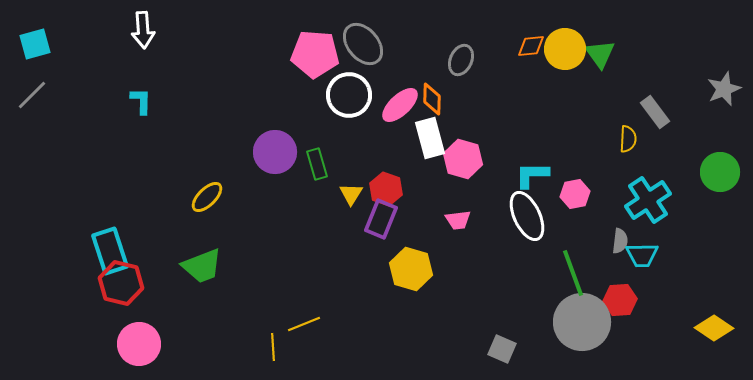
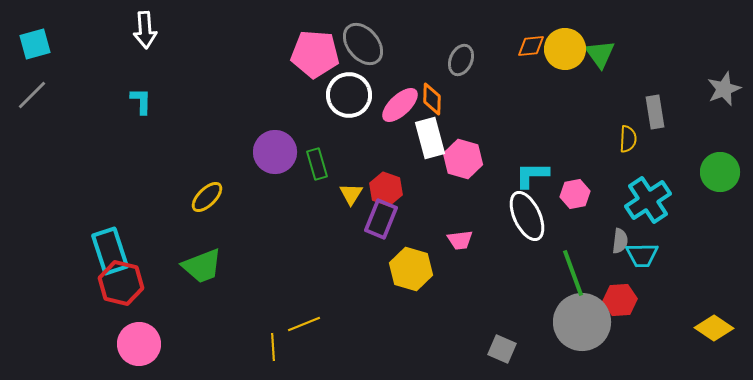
white arrow at (143, 30): moved 2 px right
gray rectangle at (655, 112): rotated 28 degrees clockwise
pink trapezoid at (458, 220): moved 2 px right, 20 px down
